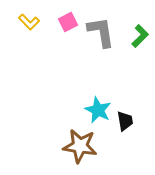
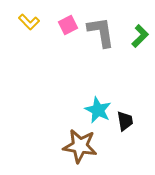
pink square: moved 3 px down
